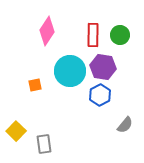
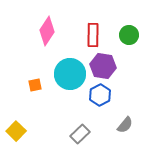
green circle: moved 9 px right
purple hexagon: moved 1 px up
cyan circle: moved 3 px down
gray rectangle: moved 36 px right, 10 px up; rotated 54 degrees clockwise
